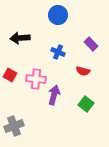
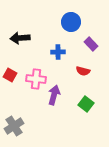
blue circle: moved 13 px right, 7 px down
blue cross: rotated 24 degrees counterclockwise
gray cross: rotated 12 degrees counterclockwise
